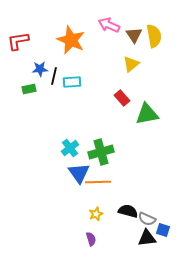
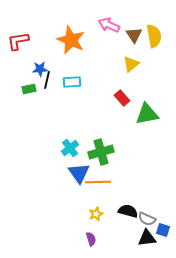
black line: moved 7 px left, 4 px down
